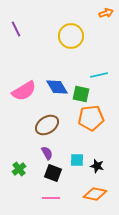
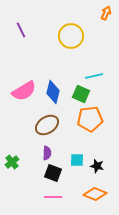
orange arrow: rotated 48 degrees counterclockwise
purple line: moved 5 px right, 1 px down
cyan line: moved 5 px left, 1 px down
blue diamond: moved 4 px left, 5 px down; rotated 45 degrees clockwise
green square: rotated 12 degrees clockwise
orange pentagon: moved 1 px left, 1 px down
purple semicircle: rotated 32 degrees clockwise
green cross: moved 7 px left, 7 px up
orange diamond: rotated 10 degrees clockwise
pink line: moved 2 px right, 1 px up
